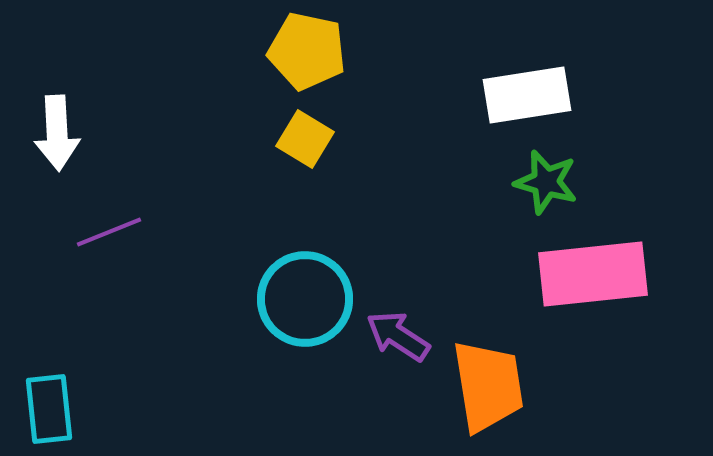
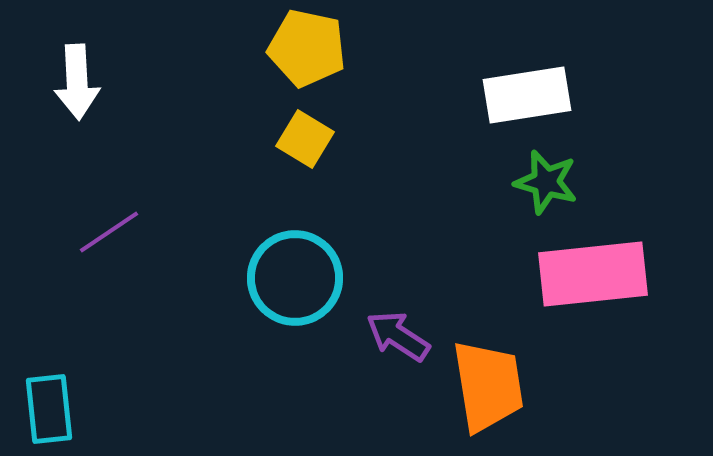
yellow pentagon: moved 3 px up
white arrow: moved 20 px right, 51 px up
purple line: rotated 12 degrees counterclockwise
cyan circle: moved 10 px left, 21 px up
